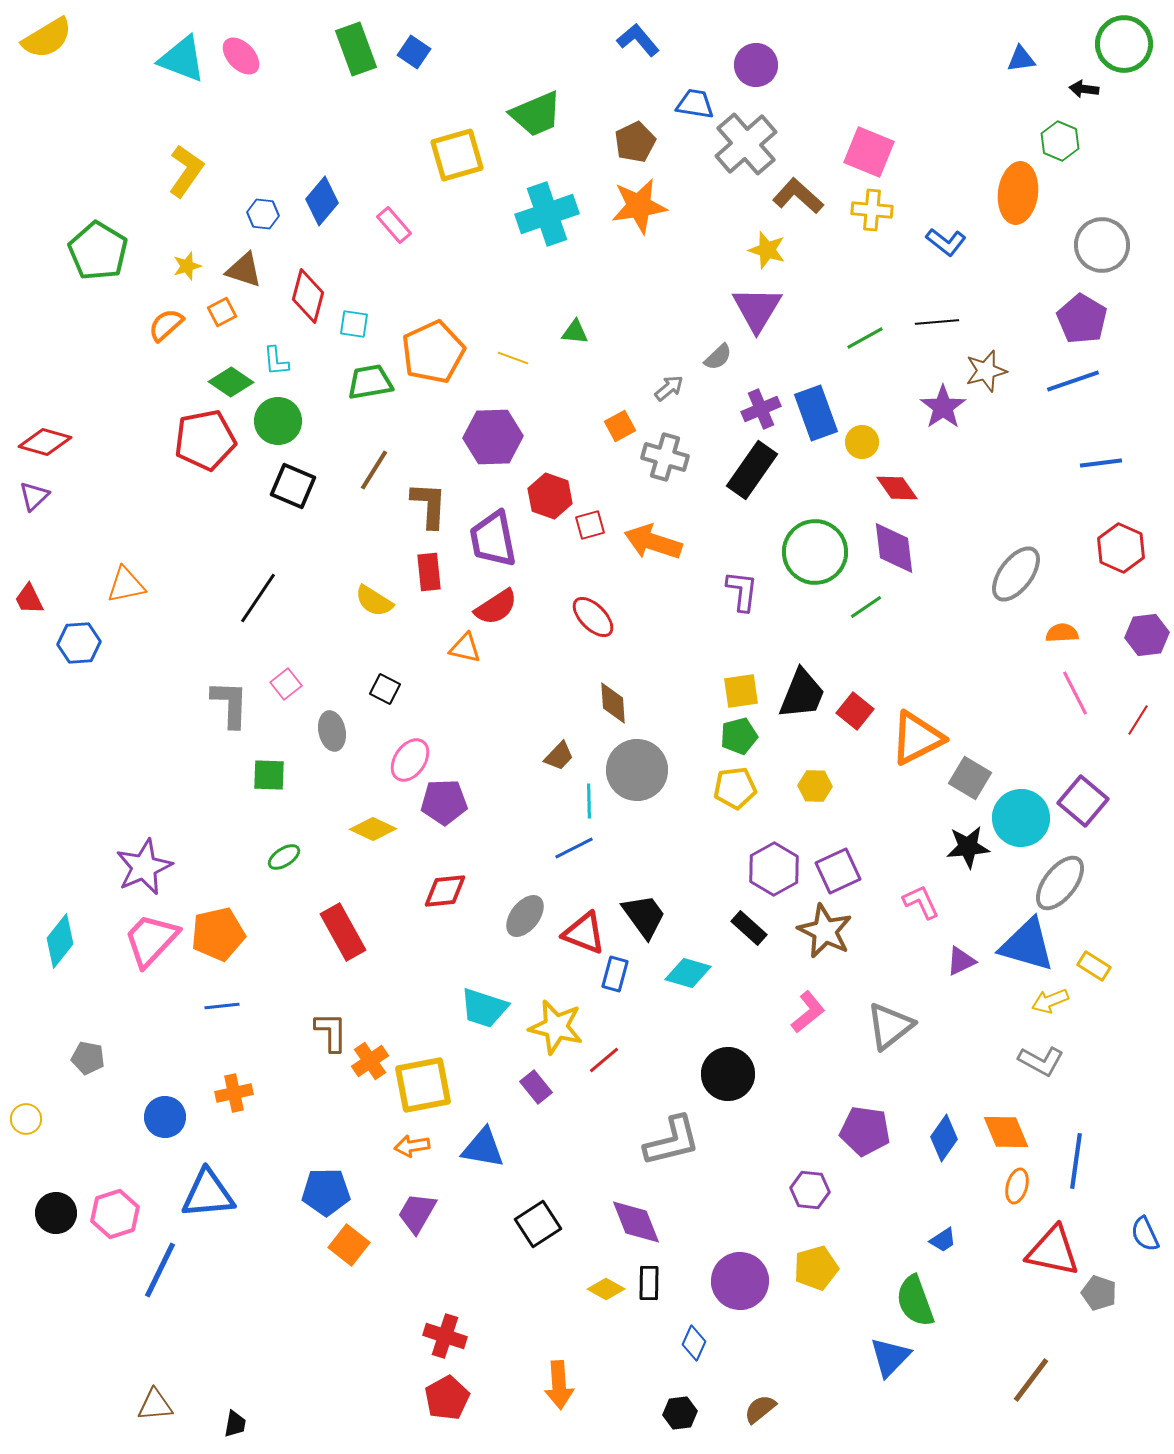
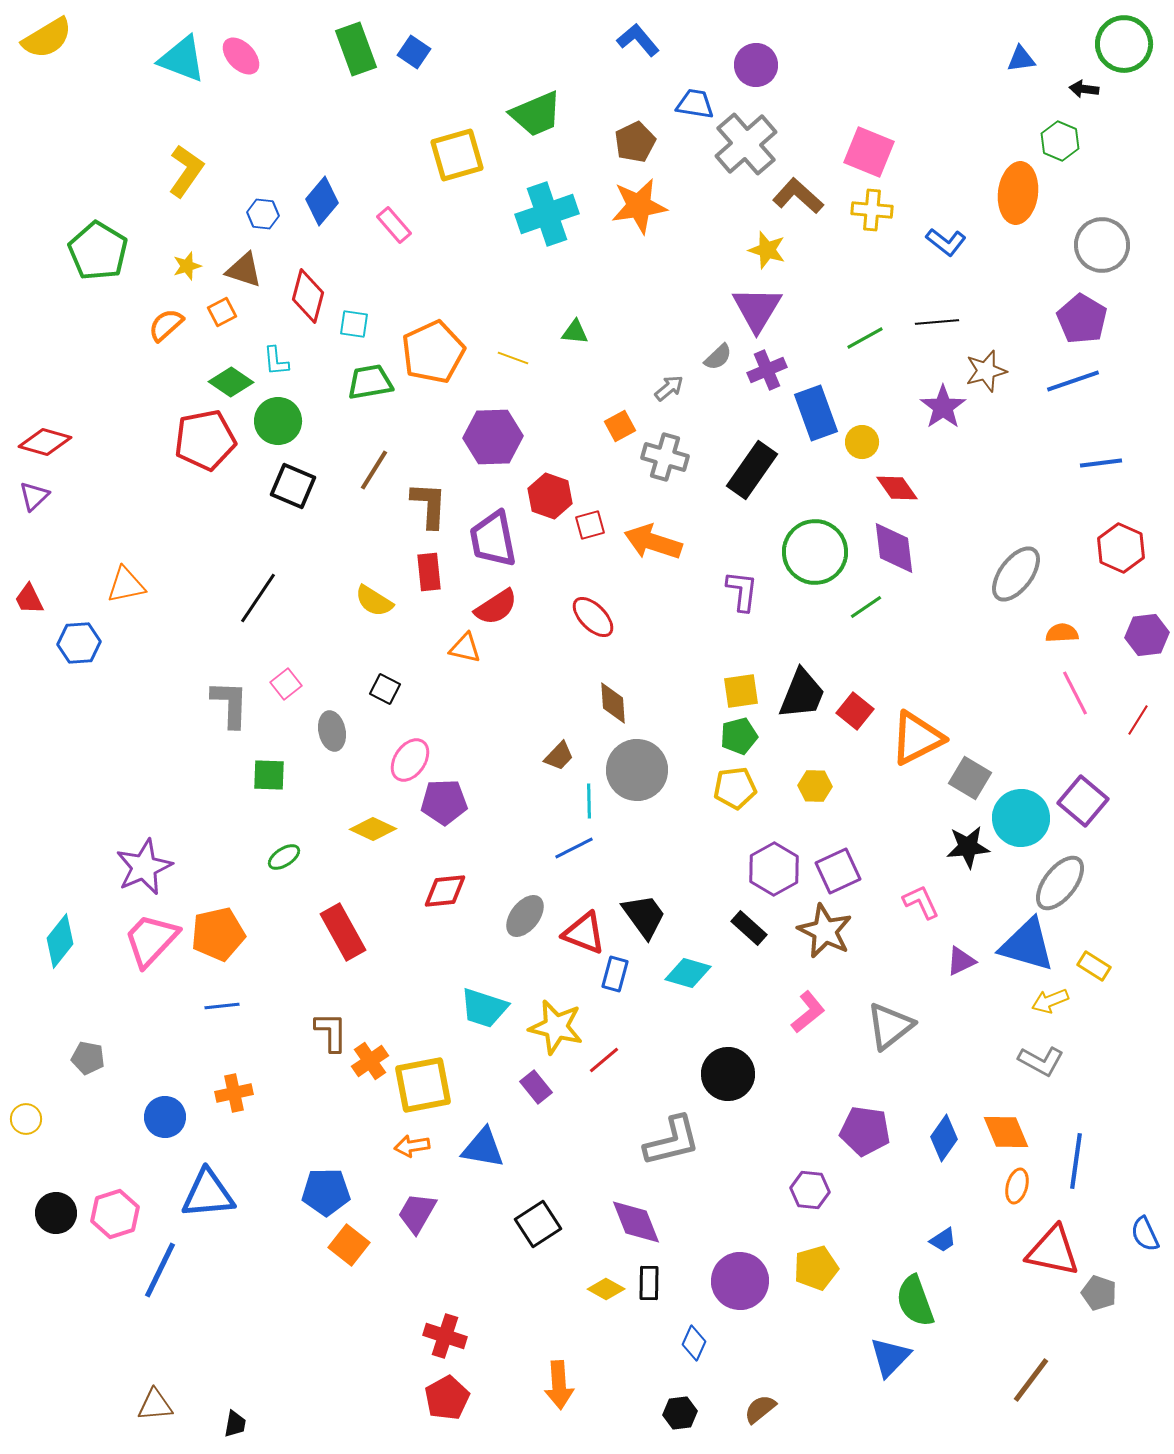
purple cross at (761, 409): moved 6 px right, 39 px up
